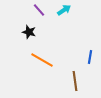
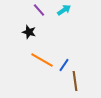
blue line: moved 26 px left, 8 px down; rotated 24 degrees clockwise
